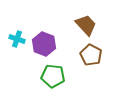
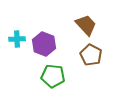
cyan cross: rotated 21 degrees counterclockwise
